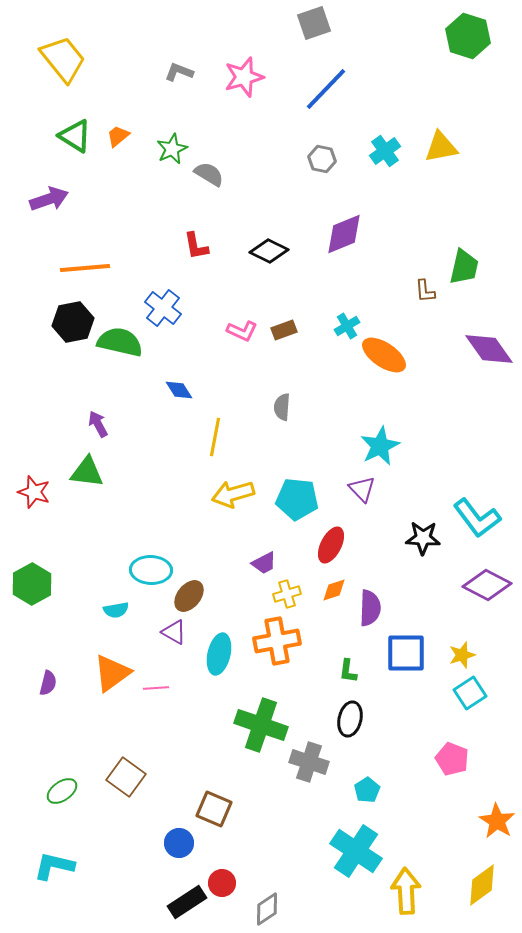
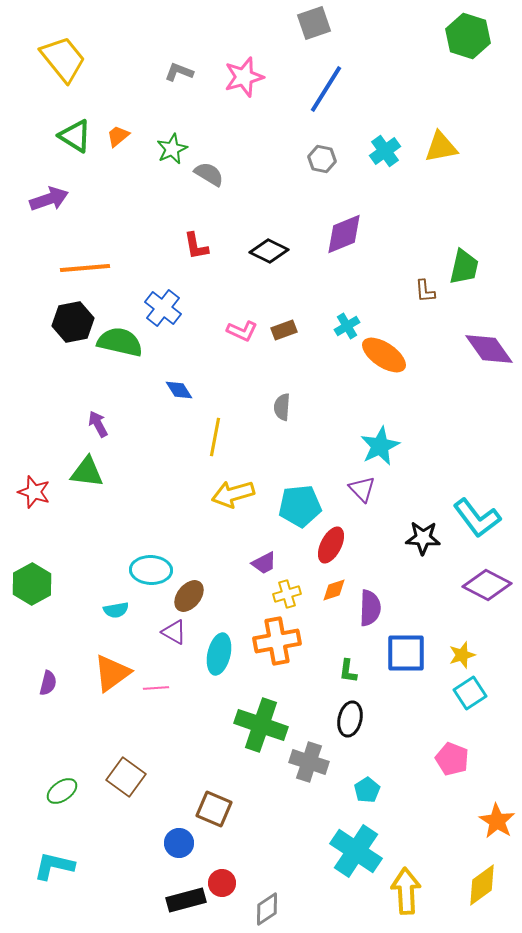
blue line at (326, 89): rotated 12 degrees counterclockwise
cyan pentagon at (297, 499): moved 3 px right, 7 px down; rotated 12 degrees counterclockwise
black rectangle at (187, 902): moved 1 px left, 2 px up; rotated 18 degrees clockwise
